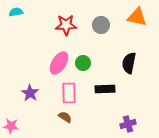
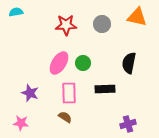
gray circle: moved 1 px right, 1 px up
purple star: rotated 12 degrees counterclockwise
pink star: moved 10 px right, 3 px up
